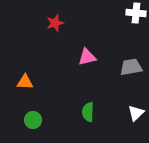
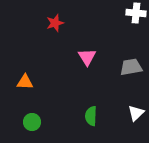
pink triangle: rotated 48 degrees counterclockwise
green semicircle: moved 3 px right, 4 px down
green circle: moved 1 px left, 2 px down
